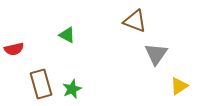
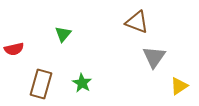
brown triangle: moved 2 px right, 1 px down
green triangle: moved 4 px left, 1 px up; rotated 42 degrees clockwise
gray triangle: moved 2 px left, 3 px down
brown rectangle: rotated 32 degrees clockwise
green star: moved 10 px right, 6 px up; rotated 18 degrees counterclockwise
